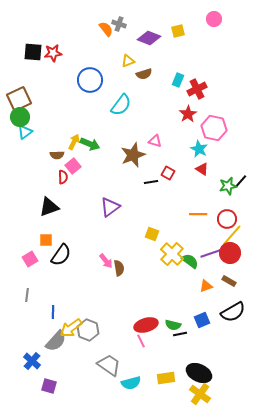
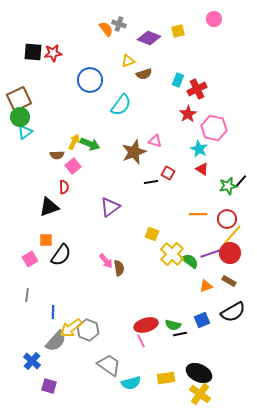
brown star at (133, 155): moved 1 px right, 3 px up
red semicircle at (63, 177): moved 1 px right, 10 px down
